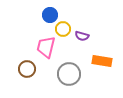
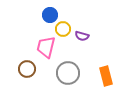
orange rectangle: moved 4 px right, 15 px down; rotated 66 degrees clockwise
gray circle: moved 1 px left, 1 px up
